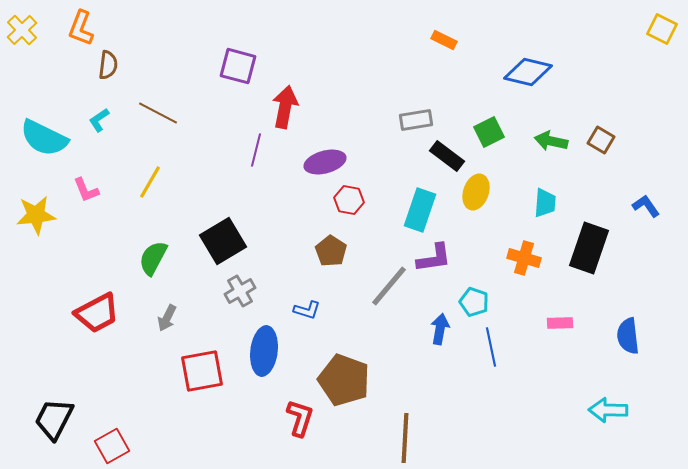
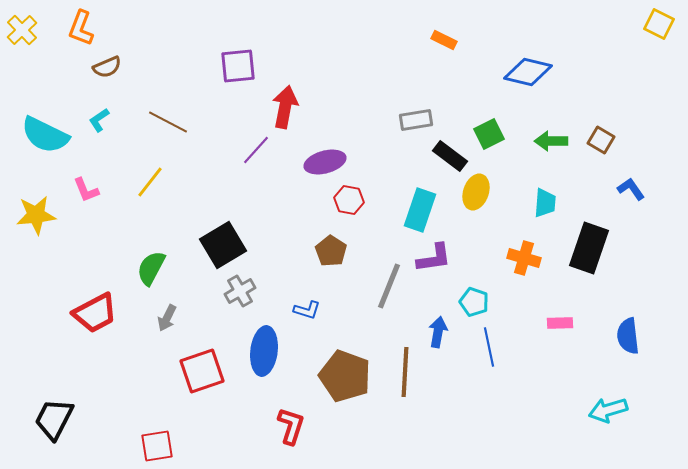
yellow square at (662, 29): moved 3 px left, 5 px up
brown semicircle at (108, 65): moved 1 px left, 2 px down; rotated 60 degrees clockwise
purple square at (238, 66): rotated 21 degrees counterclockwise
brown line at (158, 113): moved 10 px right, 9 px down
green square at (489, 132): moved 2 px down
cyan semicircle at (44, 138): moved 1 px right, 3 px up
green arrow at (551, 141): rotated 12 degrees counterclockwise
purple line at (256, 150): rotated 28 degrees clockwise
black rectangle at (447, 156): moved 3 px right
yellow line at (150, 182): rotated 8 degrees clockwise
blue L-shape at (646, 206): moved 15 px left, 17 px up
black square at (223, 241): moved 4 px down
green semicircle at (153, 258): moved 2 px left, 10 px down
gray line at (389, 286): rotated 18 degrees counterclockwise
red trapezoid at (97, 313): moved 2 px left
blue arrow at (440, 329): moved 2 px left, 3 px down
blue line at (491, 347): moved 2 px left
red square at (202, 371): rotated 9 degrees counterclockwise
brown pentagon at (344, 380): moved 1 px right, 4 px up
cyan arrow at (608, 410): rotated 18 degrees counterclockwise
red L-shape at (300, 418): moved 9 px left, 8 px down
brown line at (405, 438): moved 66 px up
red square at (112, 446): moved 45 px right; rotated 20 degrees clockwise
